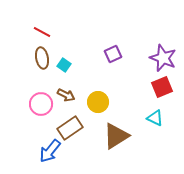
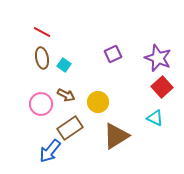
purple star: moved 5 px left
red square: rotated 20 degrees counterclockwise
